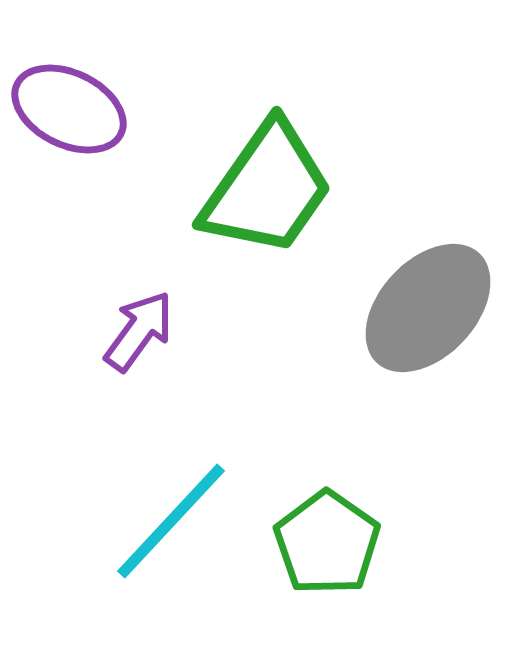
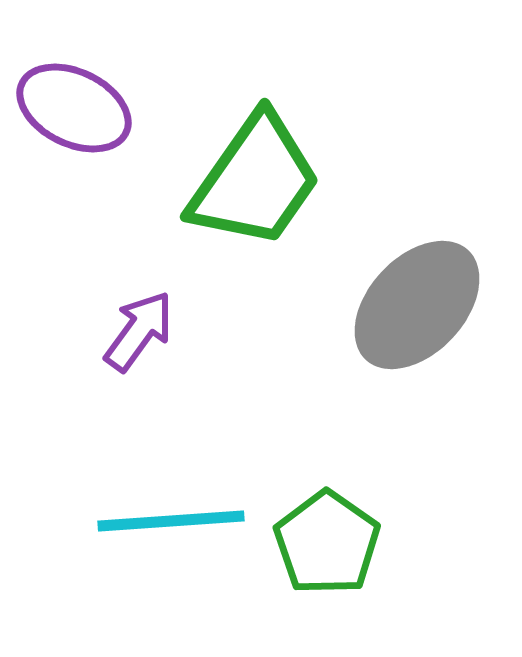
purple ellipse: moved 5 px right, 1 px up
green trapezoid: moved 12 px left, 8 px up
gray ellipse: moved 11 px left, 3 px up
cyan line: rotated 43 degrees clockwise
